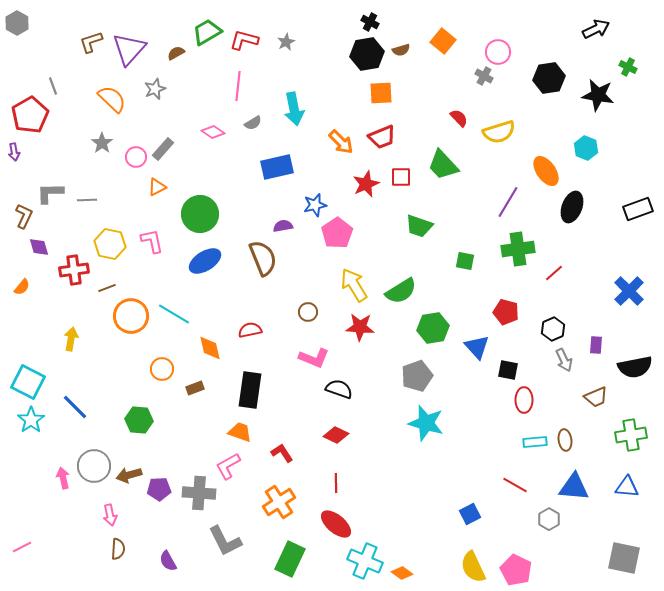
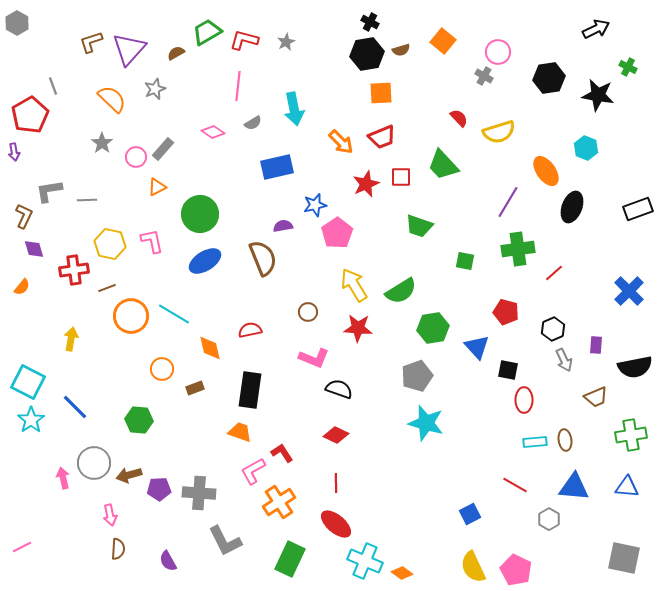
gray L-shape at (50, 193): moved 1 px left, 2 px up; rotated 8 degrees counterclockwise
purple diamond at (39, 247): moved 5 px left, 2 px down
red star at (360, 327): moved 2 px left, 1 px down
gray circle at (94, 466): moved 3 px up
pink L-shape at (228, 466): moved 25 px right, 5 px down
